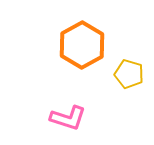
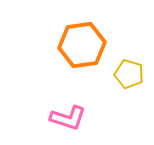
orange hexagon: rotated 21 degrees clockwise
